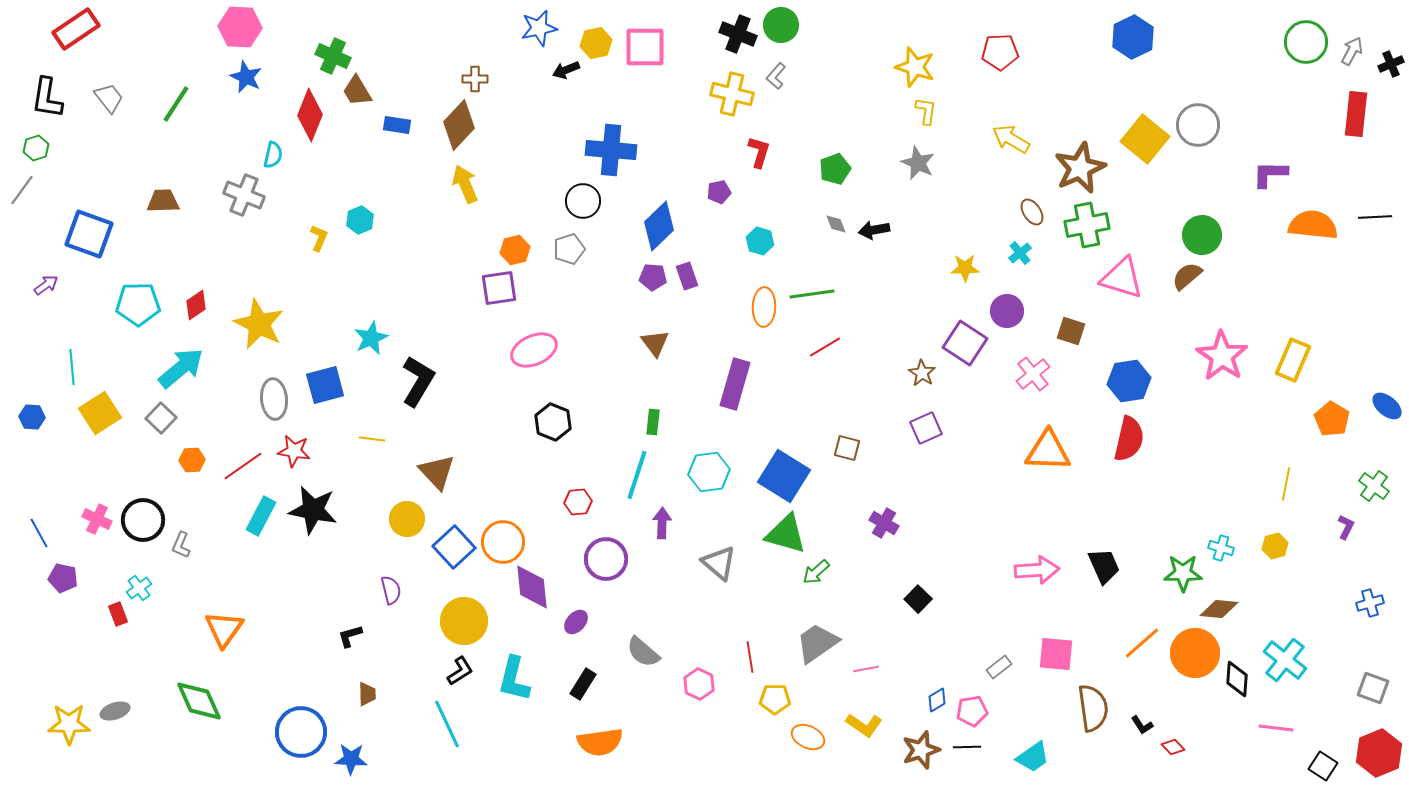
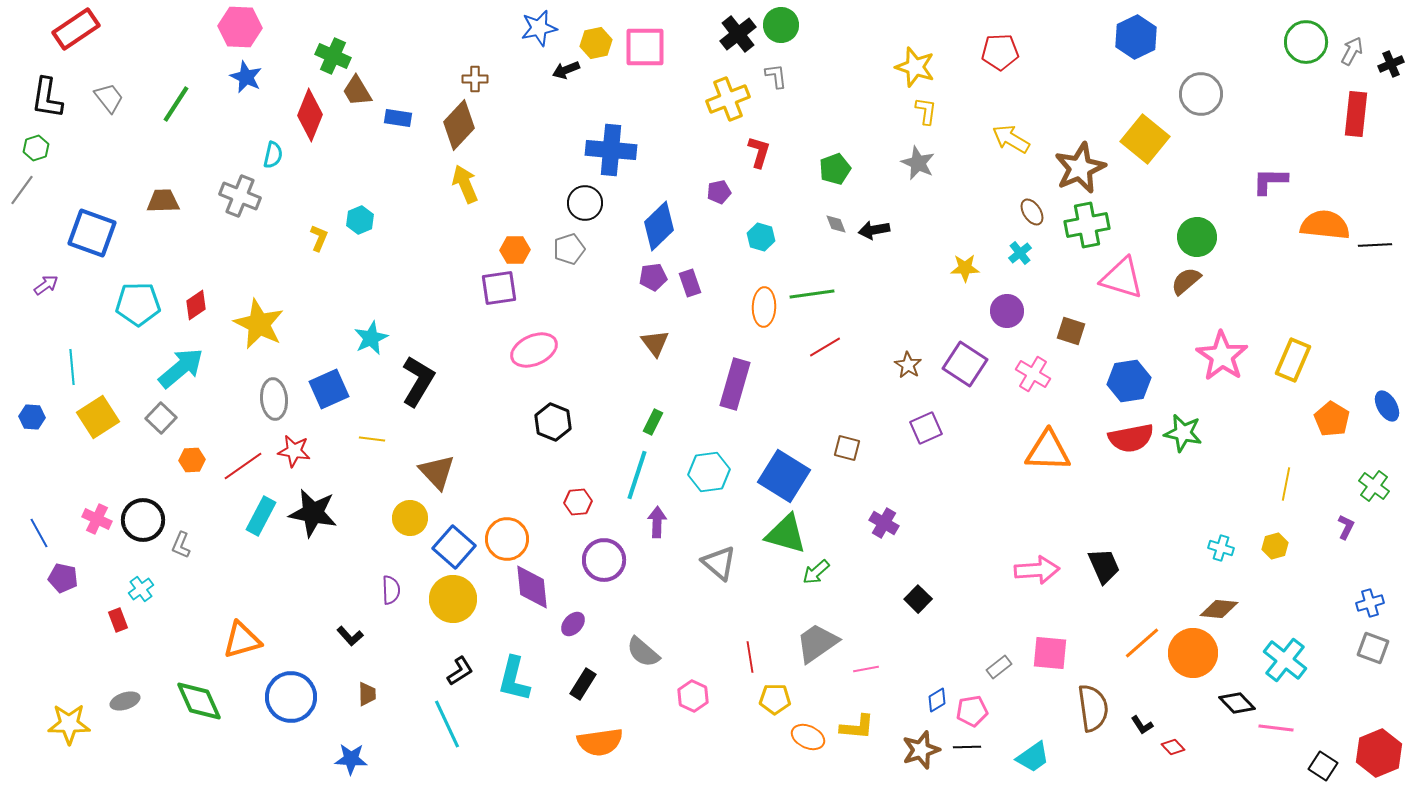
black cross at (738, 34): rotated 30 degrees clockwise
blue hexagon at (1133, 37): moved 3 px right
gray L-shape at (776, 76): rotated 132 degrees clockwise
yellow cross at (732, 94): moved 4 px left, 5 px down; rotated 36 degrees counterclockwise
blue rectangle at (397, 125): moved 1 px right, 7 px up
gray circle at (1198, 125): moved 3 px right, 31 px up
purple L-shape at (1270, 174): moved 7 px down
gray cross at (244, 195): moved 4 px left, 1 px down
black circle at (583, 201): moved 2 px right, 2 px down
black line at (1375, 217): moved 28 px down
orange semicircle at (1313, 225): moved 12 px right
blue square at (89, 234): moved 3 px right, 1 px up
green circle at (1202, 235): moved 5 px left, 2 px down
cyan hexagon at (760, 241): moved 1 px right, 4 px up
orange hexagon at (515, 250): rotated 12 degrees clockwise
purple rectangle at (687, 276): moved 3 px right, 7 px down
brown semicircle at (1187, 276): moved 1 px left, 5 px down
purple pentagon at (653, 277): rotated 12 degrees counterclockwise
purple square at (965, 343): moved 21 px down
brown star at (922, 373): moved 14 px left, 8 px up
pink cross at (1033, 374): rotated 20 degrees counterclockwise
blue square at (325, 385): moved 4 px right, 4 px down; rotated 9 degrees counterclockwise
blue ellipse at (1387, 406): rotated 20 degrees clockwise
yellow square at (100, 413): moved 2 px left, 4 px down
green rectangle at (653, 422): rotated 20 degrees clockwise
red semicircle at (1129, 439): moved 2 px right, 1 px up; rotated 66 degrees clockwise
black star at (313, 510): moved 3 px down
yellow circle at (407, 519): moved 3 px right, 1 px up
purple arrow at (662, 523): moved 5 px left, 1 px up
orange circle at (503, 542): moved 4 px right, 3 px up
blue square at (454, 547): rotated 6 degrees counterclockwise
purple circle at (606, 559): moved 2 px left, 1 px down
green star at (1183, 573): moved 140 px up; rotated 12 degrees clockwise
cyan cross at (139, 588): moved 2 px right, 1 px down
purple semicircle at (391, 590): rotated 12 degrees clockwise
red rectangle at (118, 614): moved 6 px down
yellow circle at (464, 621): moved 11 px left, 22 px up
purple ellipse at (576, 622): moved 3 px left, 2 px down
orange triangle at (224, 629): moved 18 px right, 11 px down; rotated 39 degrees clockwise
black L-shape at (350, 636): rotated 116 degrees counterclockwise
orange circle at (1195, 653): moved 2 px left
pink square at (1056, 654): moved 6 px left, 1 px up
black diamond at (1237, 679): moved 24 px down; rotated 48 degrees counterclockwise
pink hexagon at (699, 684): moved 6 px left, 12 px down
gray square at (1373, 688): moved 40 px up
gray ellipse at (115, 711): moved 10 px right, 10 px up
yellow L-shape at (864, 725): moved 7 px left, 2 px down; rotated 30 degrees counterclockwise
blue circle at (301, 732): moved 10 px left, 35 px up
